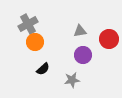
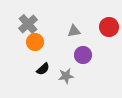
gray cross: rotated 12 degrees counterclockwise
gray triangle: moved 6 px left
red circle: moved 12 px up
gray star: moved 6 px left, 4 px up
